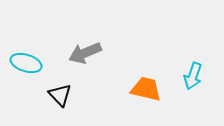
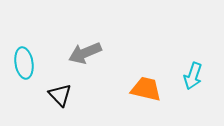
cyan ellipse: moved 2 px left; rotated 64 degrees clockwise
